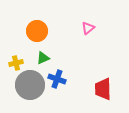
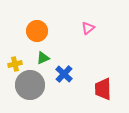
yellow cross: moved 1 px left, 1 px down
blue cross: moved 7 px right, 5 px up; rotated 24 degrees clockwise
